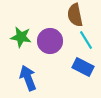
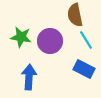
blue rectangle: moved 1 px right, 2 px down
blue arrow: moved 1 px right, 1 px up; rotated 25 degrees clockwise
